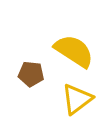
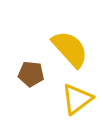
yellow semicircle: moved 4 px left, 2 px up; rotated 15 degrees clockwise
